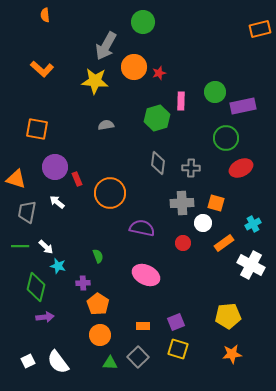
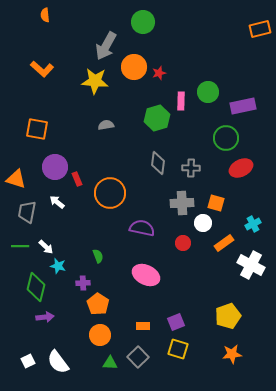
green circle at (215, 92): moved 7 px left
yellow pentagon at (228, 316): rotated 15 degrees counterclockwise
